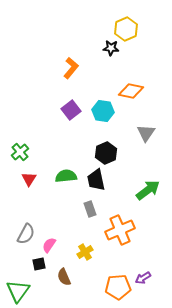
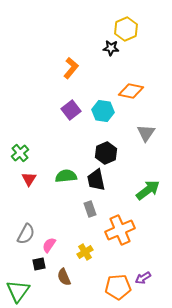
green cross: moved 1 px down
